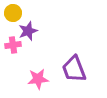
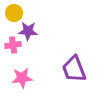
yellow circle: moved 1 px right
purple star: rotated 24 degrees clockwise
pink star: moved 16 px left, 1 px up
